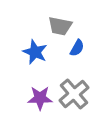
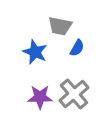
purple star: moved 1 px up
